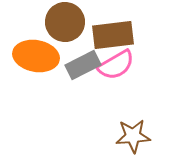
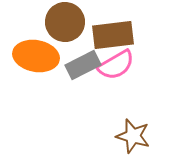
brown star: rotated 20 degrees clockwise
